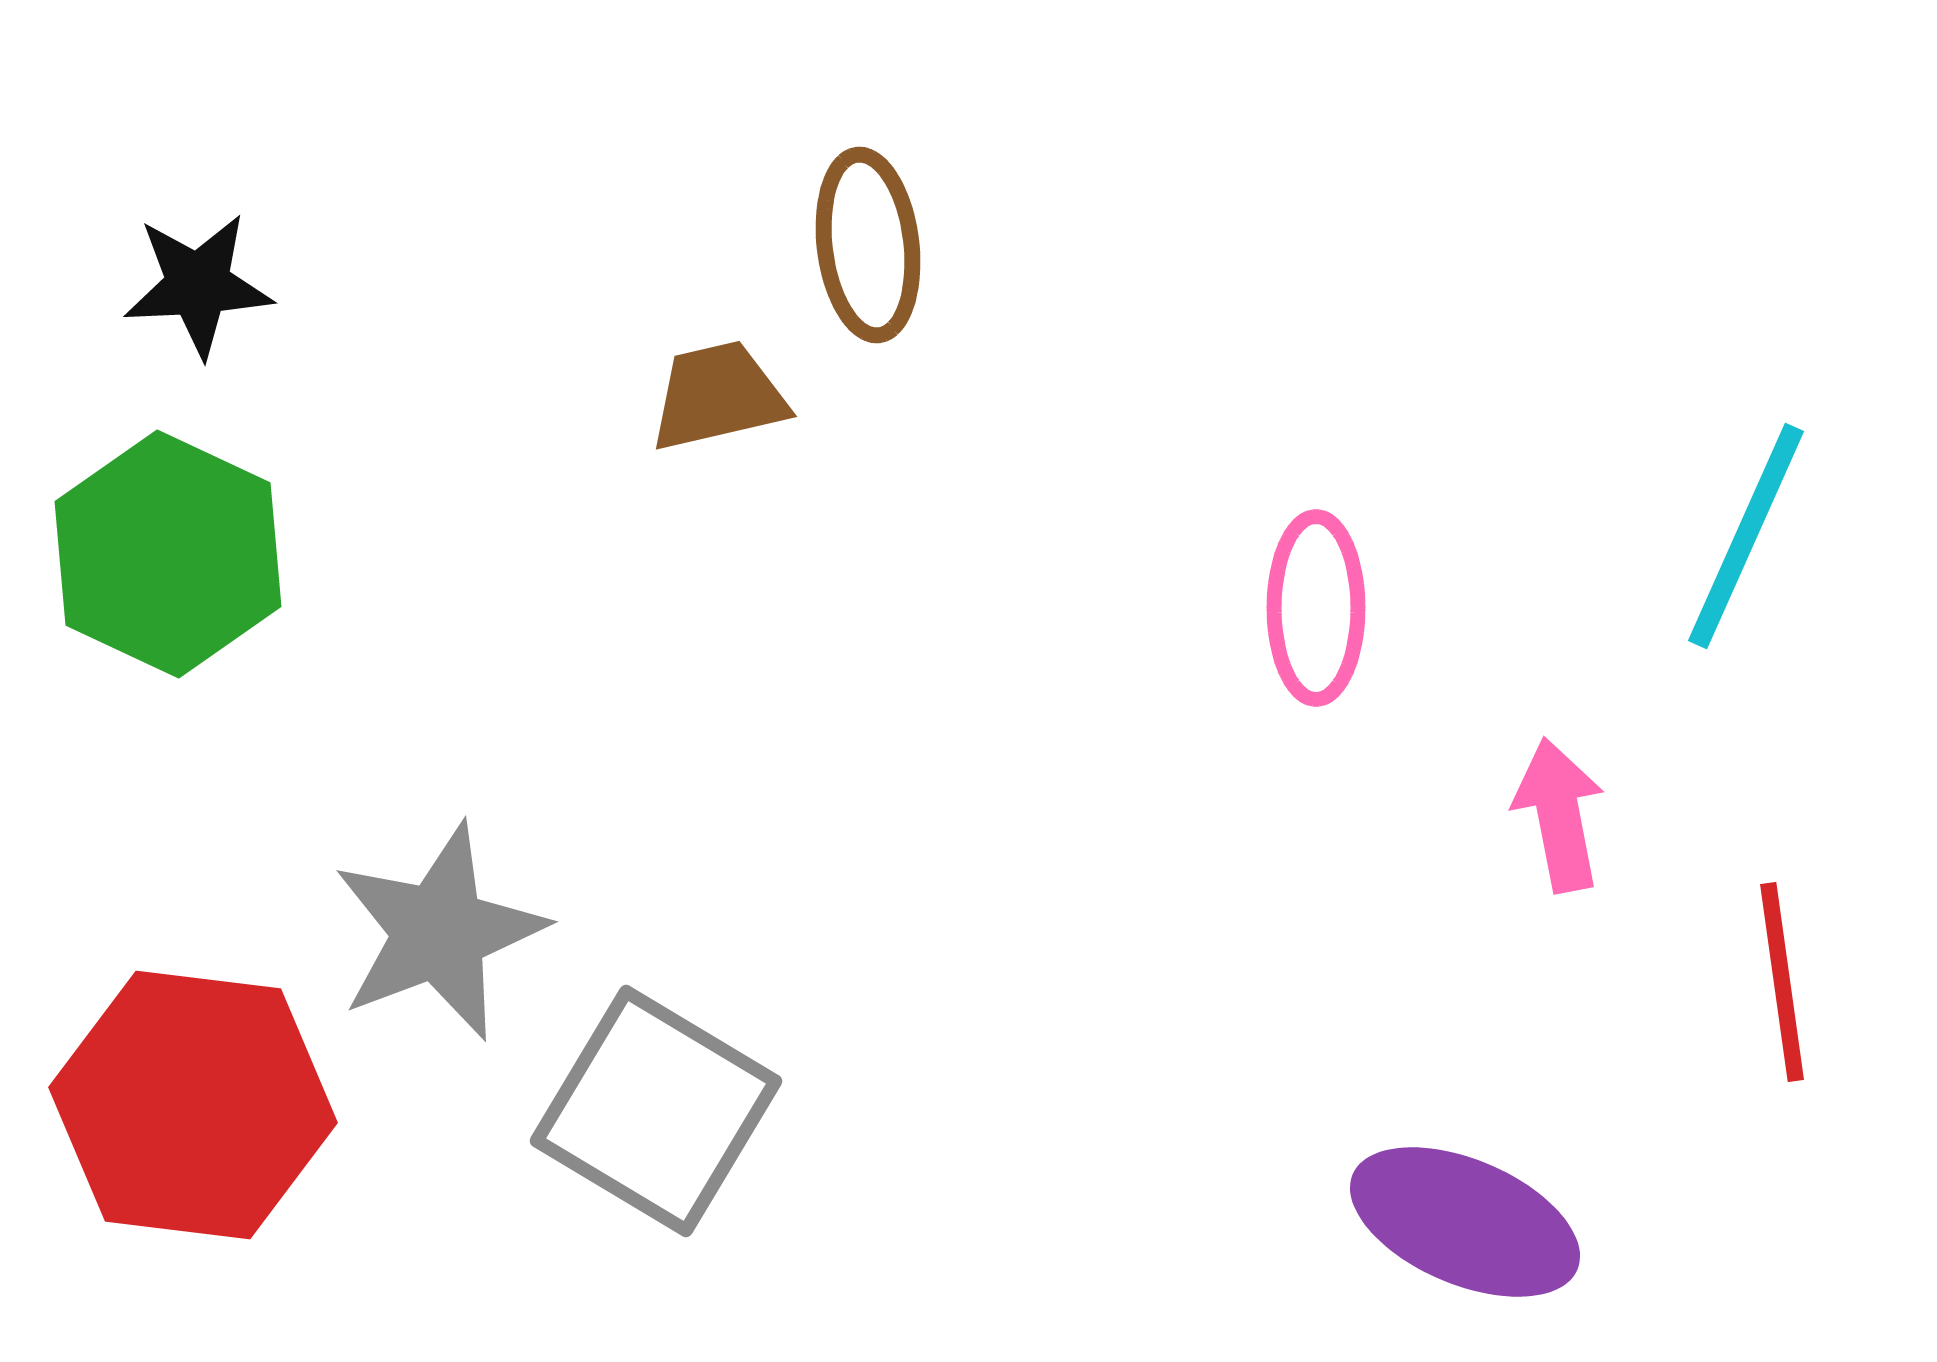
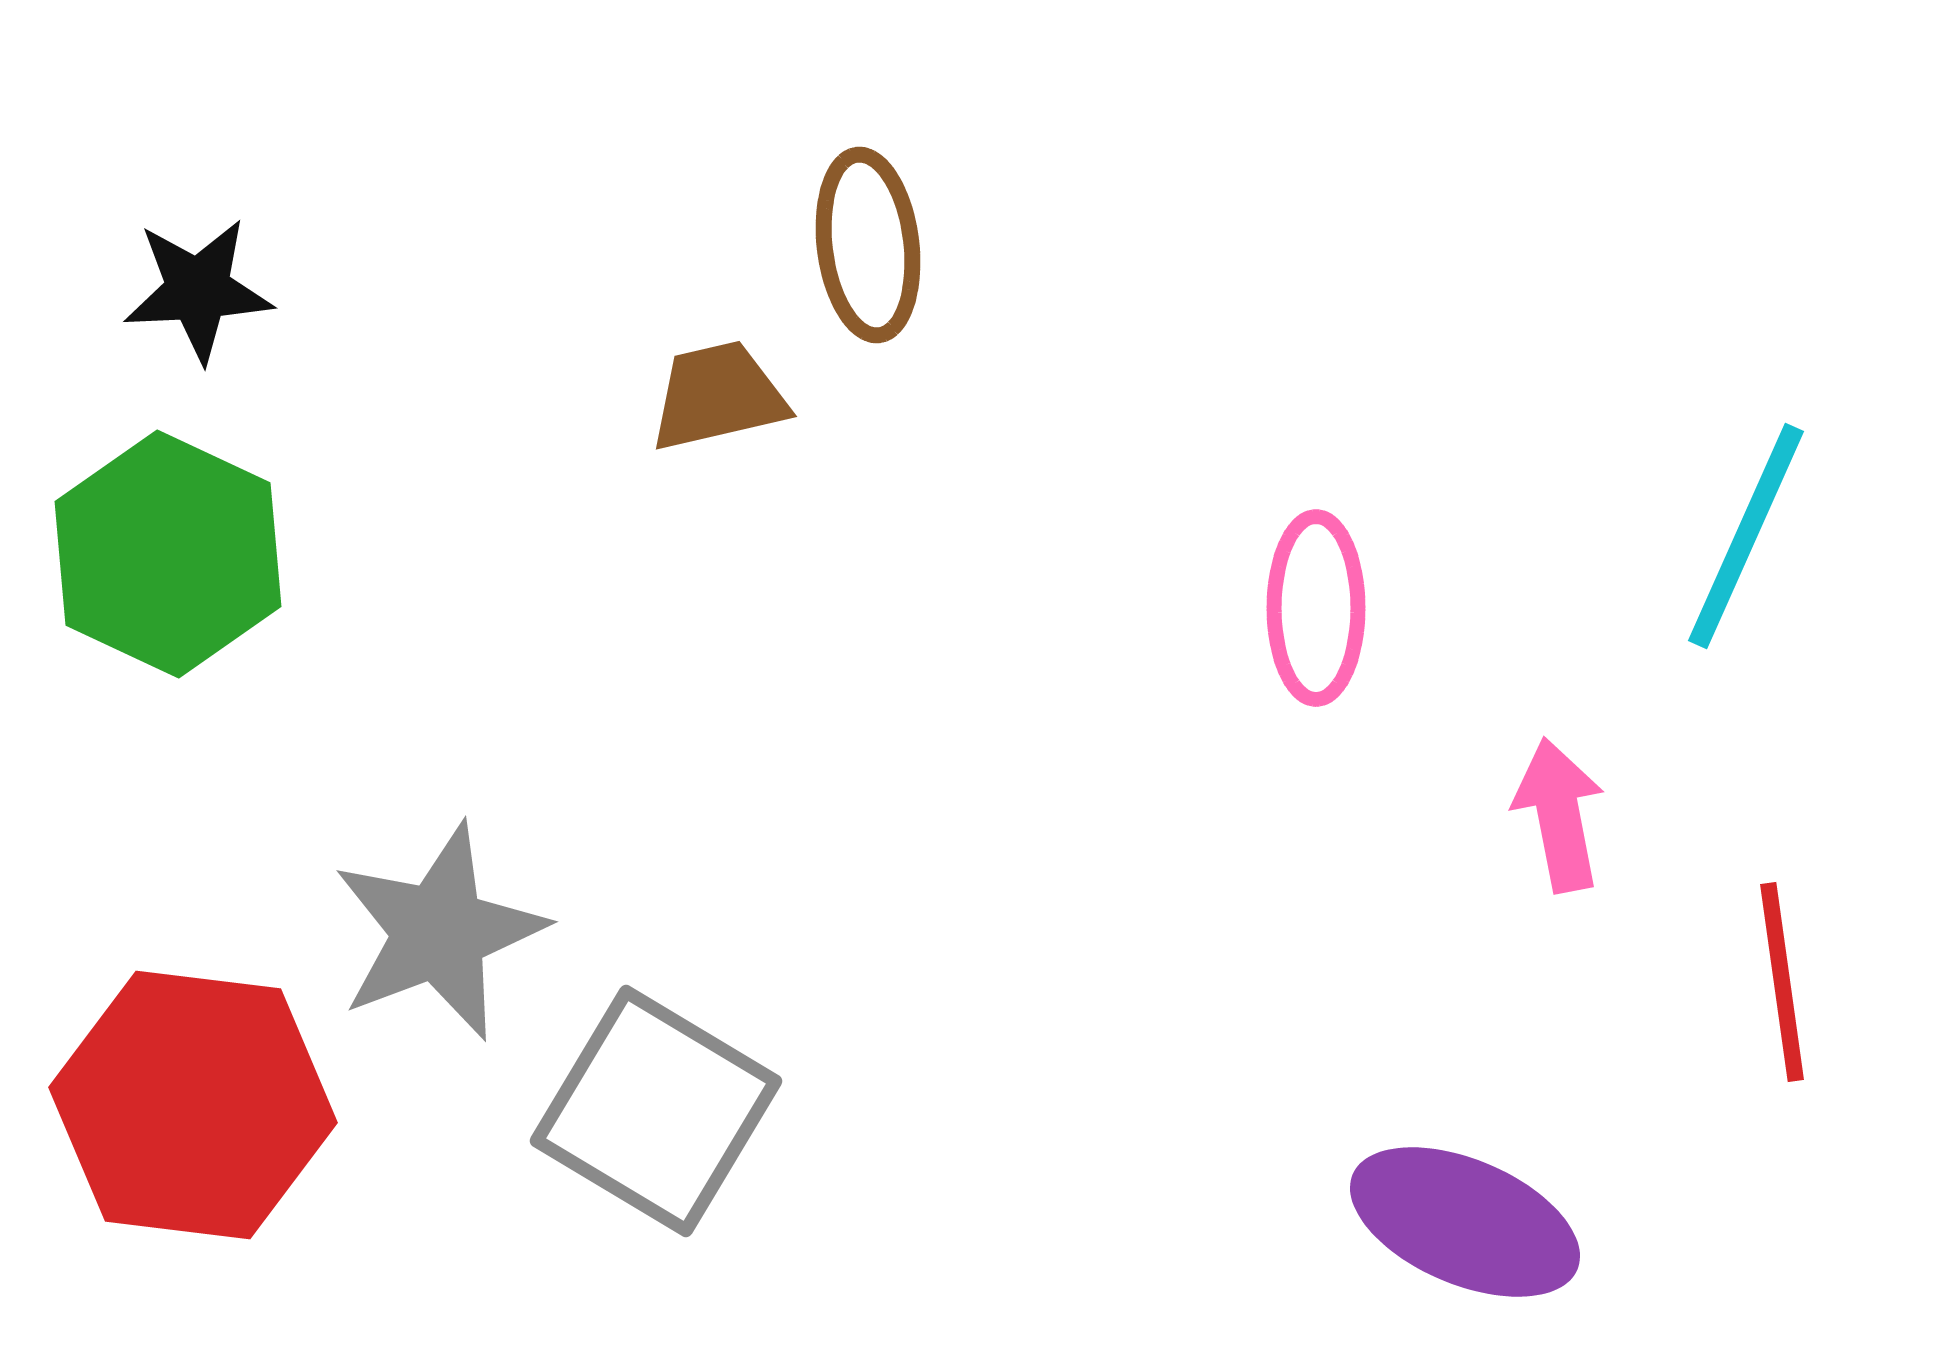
black star: moved 5 px down
